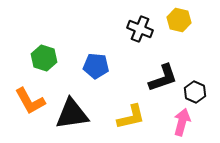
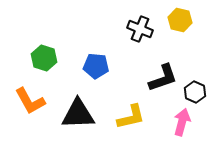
yellow hexagon: moved 1 px right
black triangle: moved 6 px right; rotated 6 degrees clockwise
